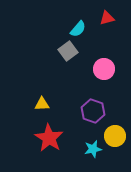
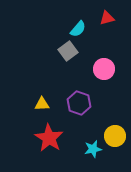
purple hexagon: moved 14 px left, 8 px up
